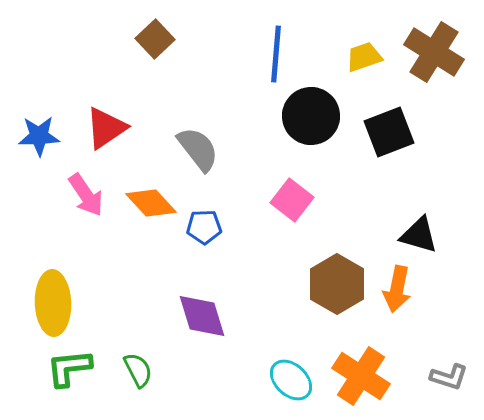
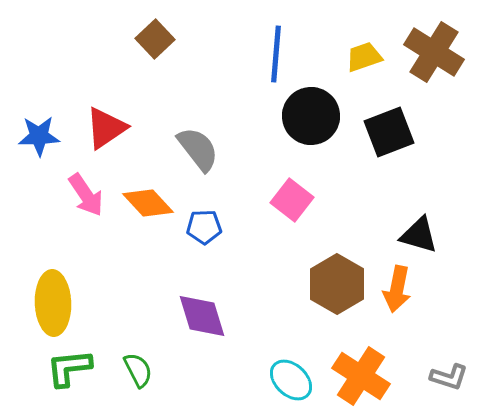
orange diamond: moved 3 px left
